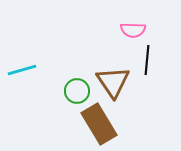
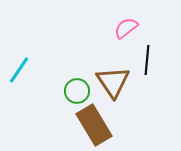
pink semicircle: moved 7 px left, 2 px up; rotated 140 degrees clockwise
cyan line: moved 3 px left; rotated 40 degrees counterclockwise
brown rectangle: moved 5 px left, 1 px down
